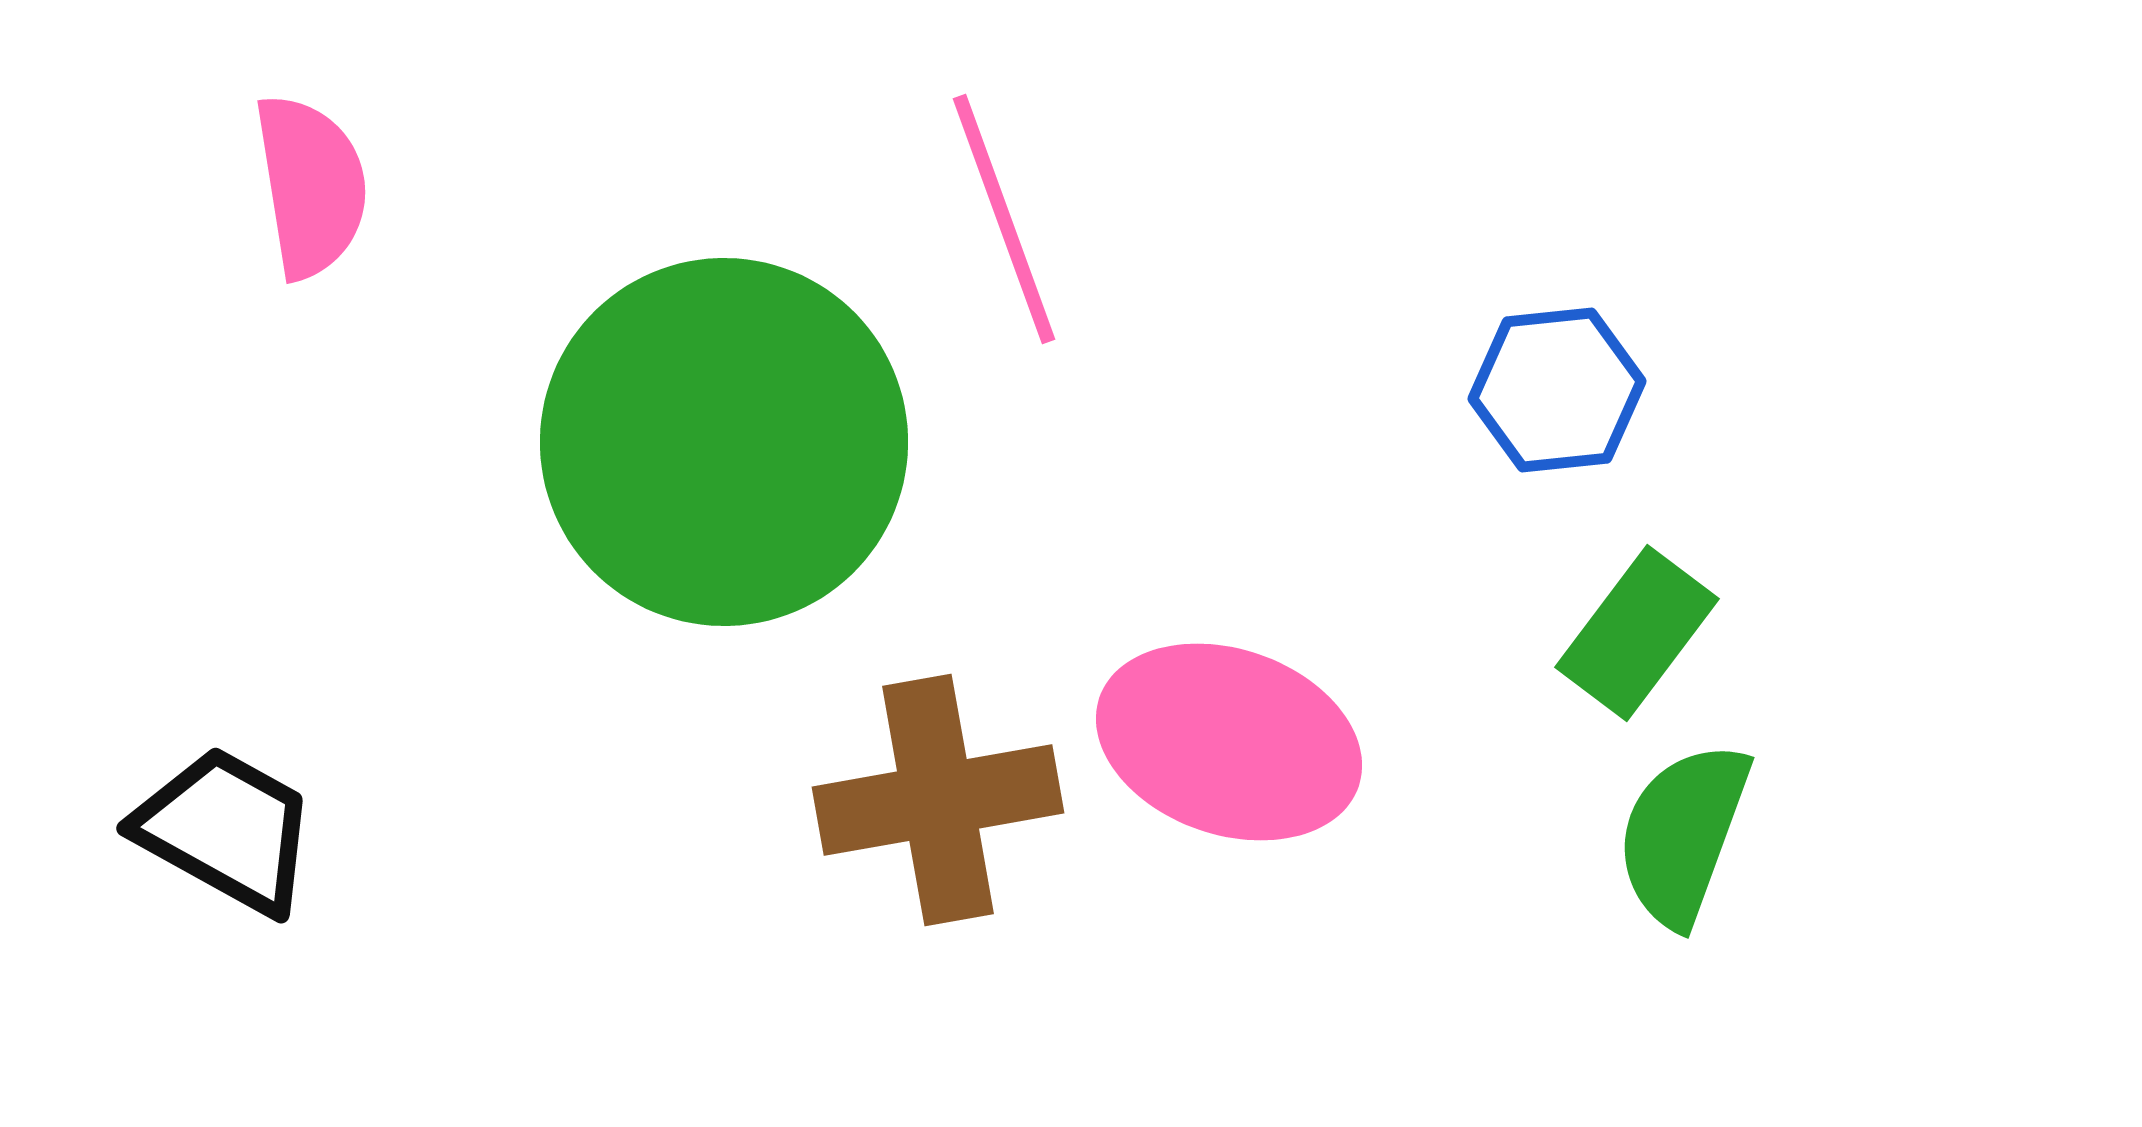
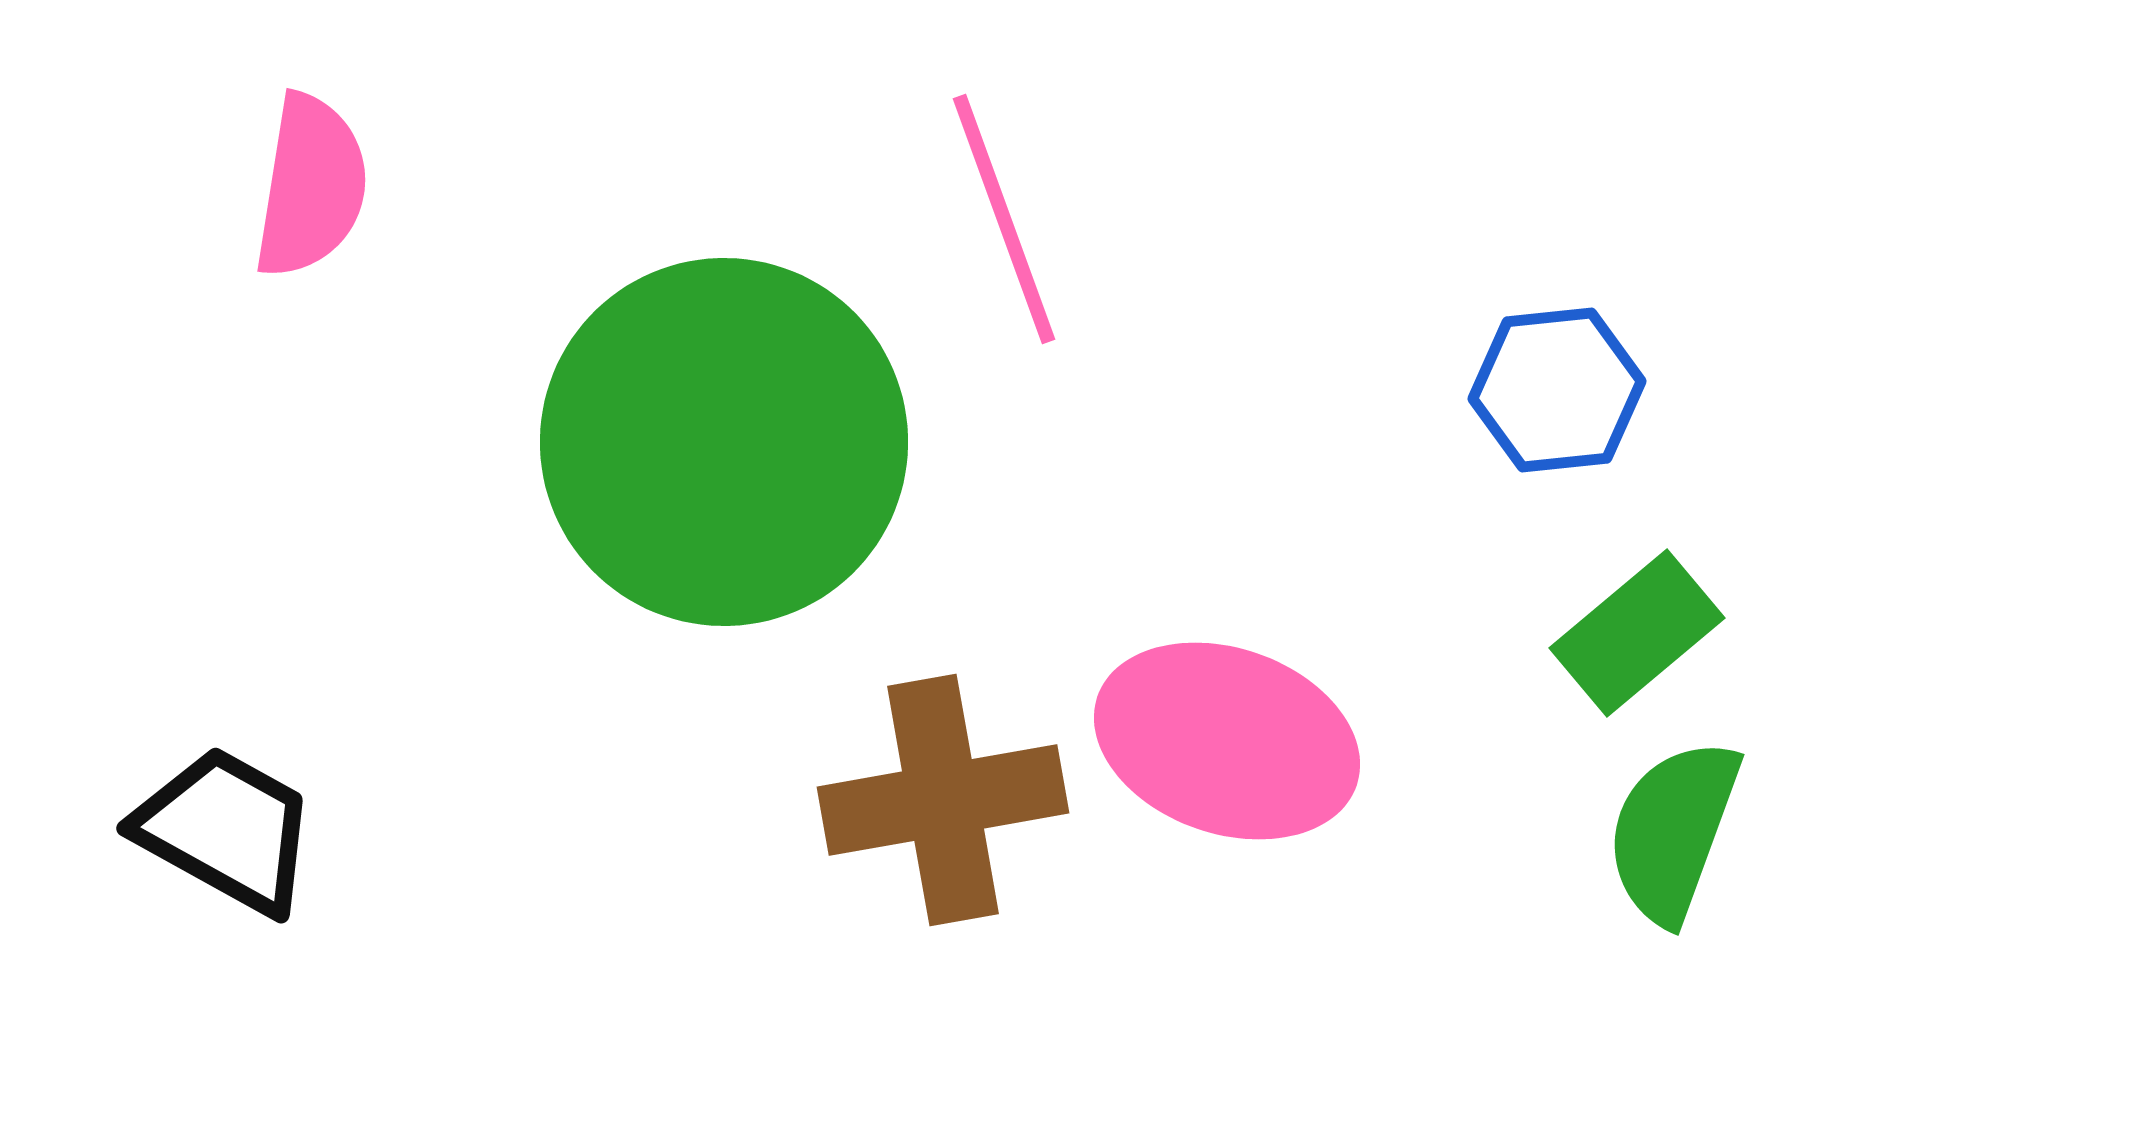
pink semicircle: rotated 18 degrees clockwise
green rectangle: rotated 13 degrees clockwise
pink ellipse: moved 2 px left, 1 px up
brown cross: moved 5 px right
green semicircle: moved 10 px left, 3 px up
